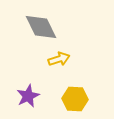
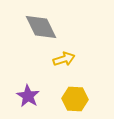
yellow arrow: moved 5 px right
purple star: rotated 15 degrees counterclockwise
